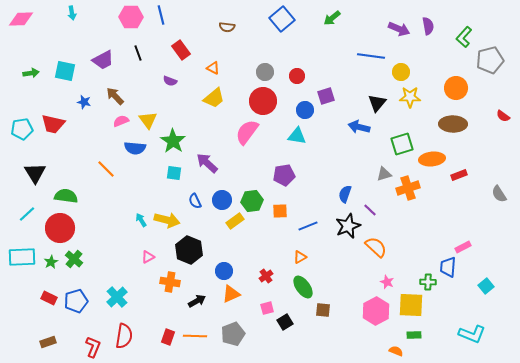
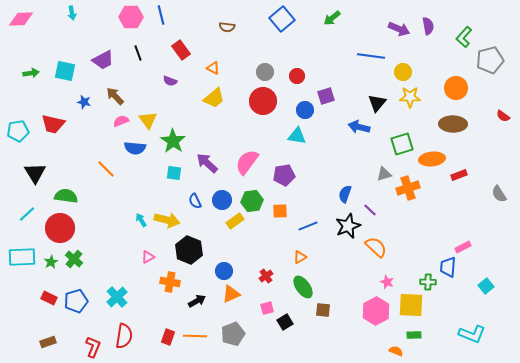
yellow circle at (401, 72): moved 2 px right
cyan pentagon at (22, 129): moved 4 px left, 2 px down
pink semicircle at (247, 132): moved 30 px down
